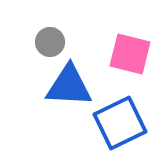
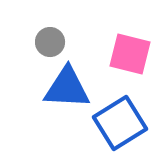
blue triangle: moved 2 px left, 2 px down
blue square: rotated 6 degrees counterclockwise
